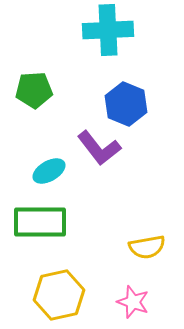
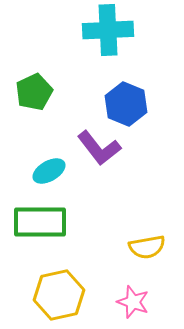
green pentagon: moved 2 px down; rotated 21 degrees counterclockwise
